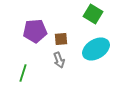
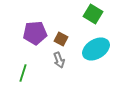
purple pentagon: moved 2 px down
brown square: rotated 32 degrees clockwise
